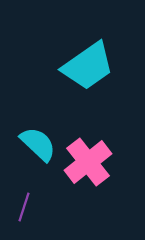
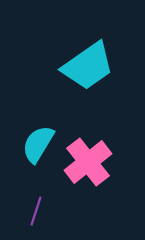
cyan semicircle: rotated 102 degrees counterclockwise
purple line: moved 12 px right, 4 px down
